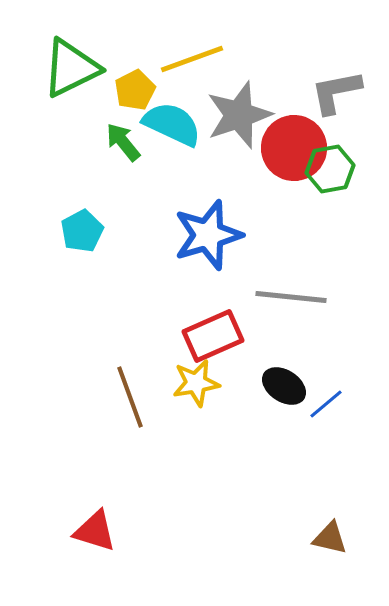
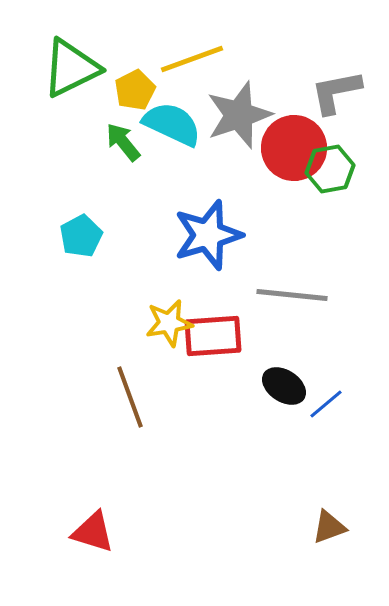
cyan pentagon: moved 1 px left, 5 px down
gray line: moved 1 px right, 2 px up
red rectangle: rotated 20 degrees clockwise
yellow star: moved 27 px left, 60 px up
red triangle: moved 2 px left, 1 px down
brown triangle: moved 1 px left, 11 px up; rotated 33 degrees counterclockwise
